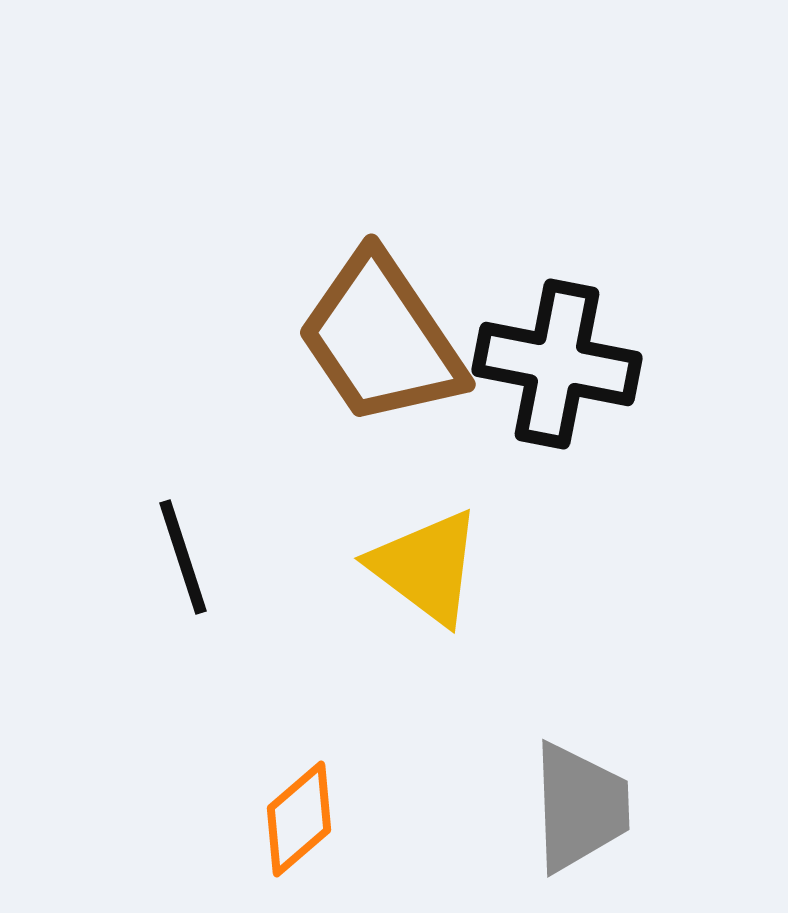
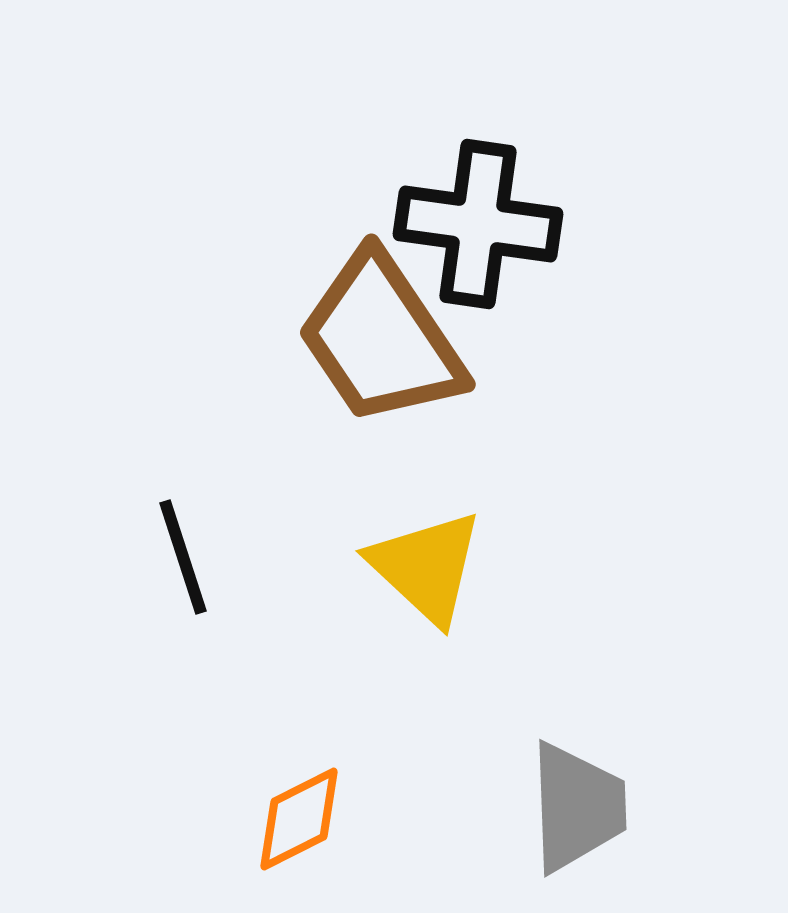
black cross: moved 79 px left, 140 px up; rotated 3 degrees counterclockwise
yellow triangle: rotated 6 degrees clockwise
gray trapezoid: moved 3 px left
orange diamond: rotated 14 degrees clockwise
